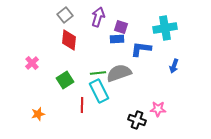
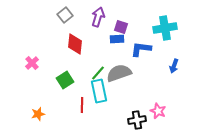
red diamond: moved 6 px right, 4 px down
green line: rotated 42 degrees counterclockwise
cyan rectangle: rotated 15 degrees clockwise
pink star: moved 2 px down; rotated 21 degrees clockwise
black cross: rotated 30 degrees counterclockwise
